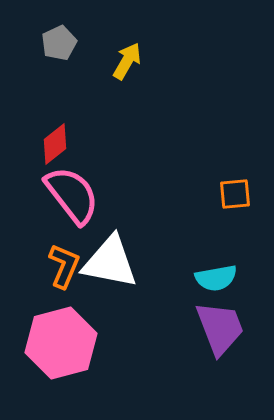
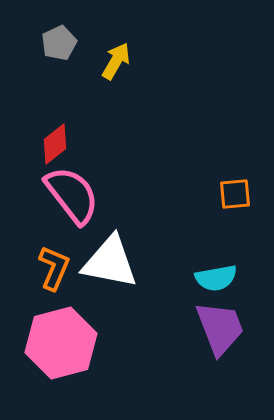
yellow arrow: moved 11 px left
orange L-shape: moved 10 px left, 2 px down
